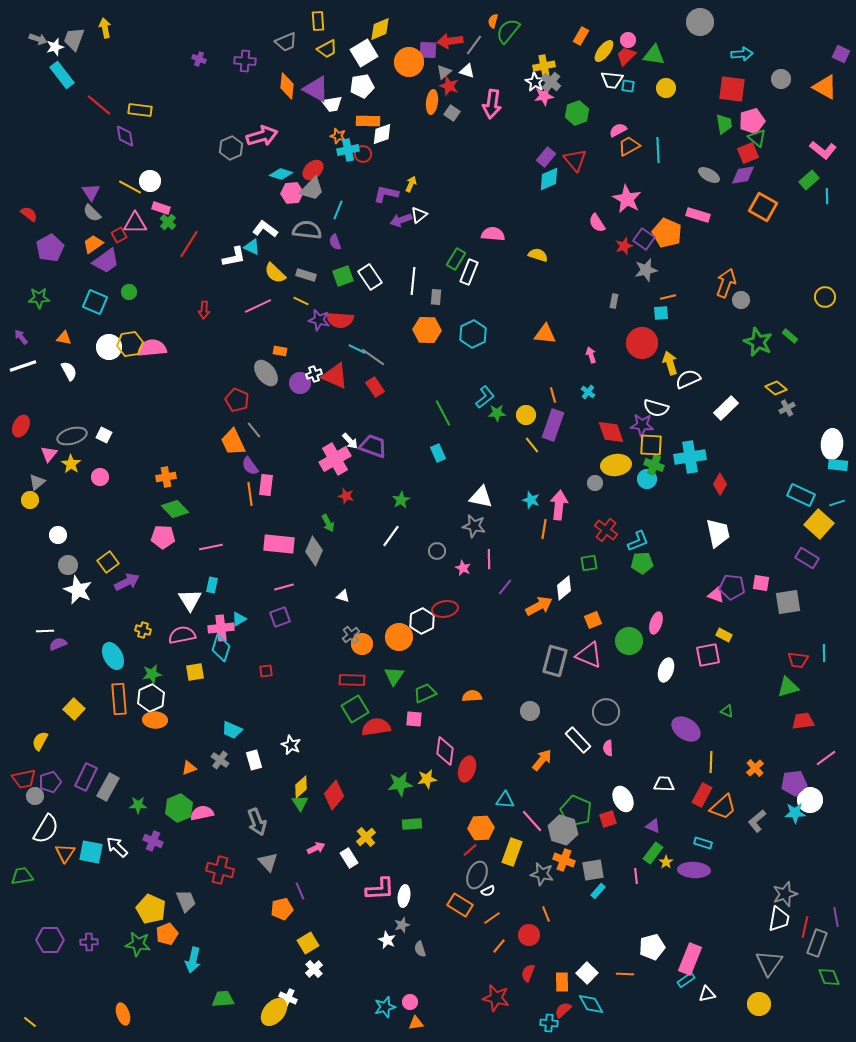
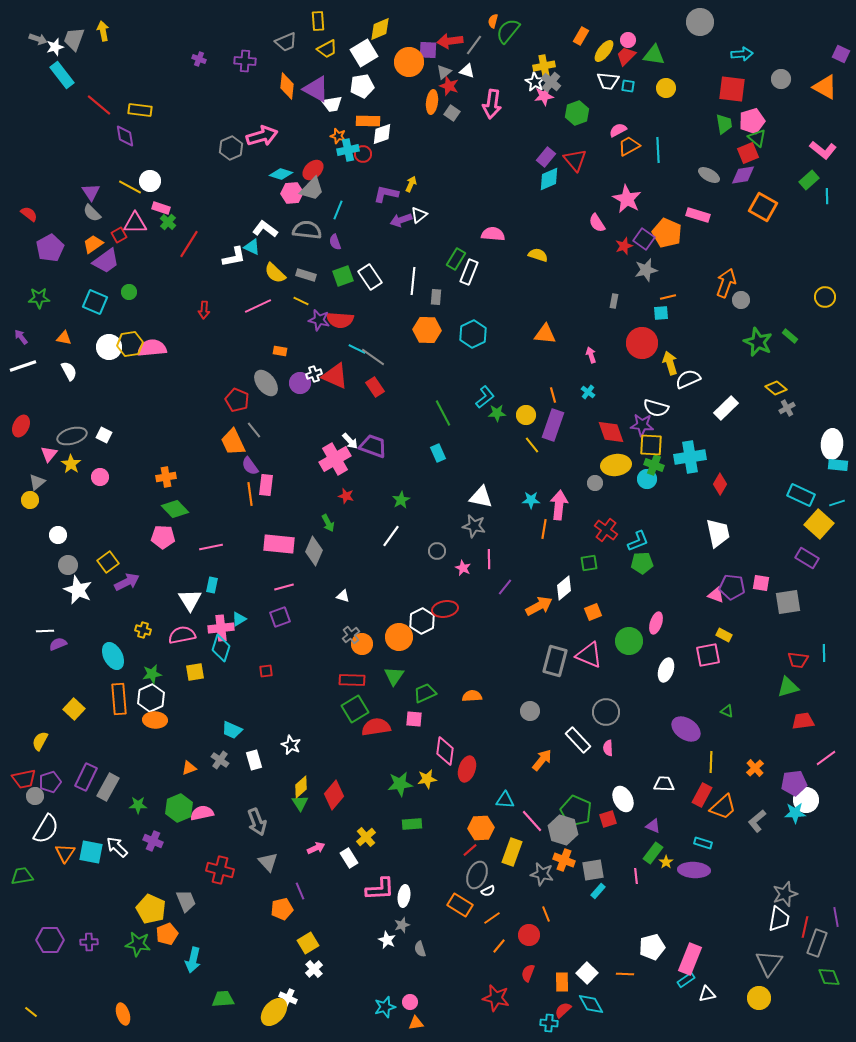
yellow arrow at (105, 28): moved 2 px left, 3 px down
white trapezoid at (612, 80): moved 4 px left, 1 px down
gray ellipse at (266, 373): moved 10 px down
cyan star at (531, 500): rotated 18 degrees counterclockwise
orange square at (593, 620): moved 8 px up
white circle at (810, 800): moved 4 px left
yellow circle at (759, 1004): moved 6 px up
yellow line at (30, 1022): moved 1 px right, 10 px up
